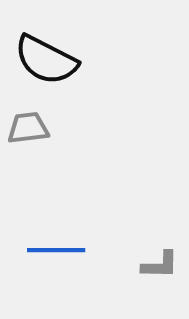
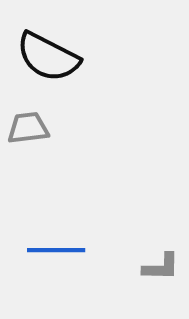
black semicircle: moved 2 px right, 3 px up
gray L-shape: moved 1 px right, 2 px down
